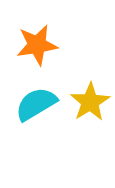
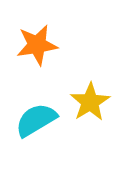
cyan semicircle: moved 16 px down
